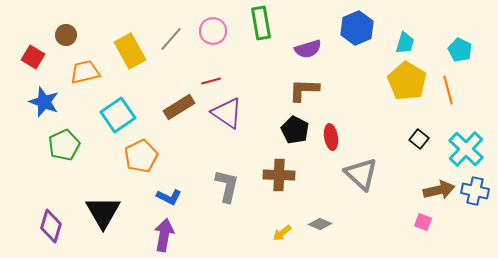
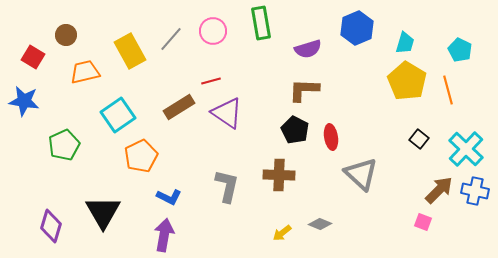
blue star: moved 20 px left, 1 px up; rotated 12 degrees counterclockwise
brown arrow: rotated 32 degrees counterclockwise
